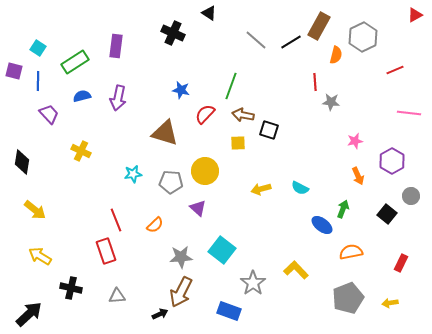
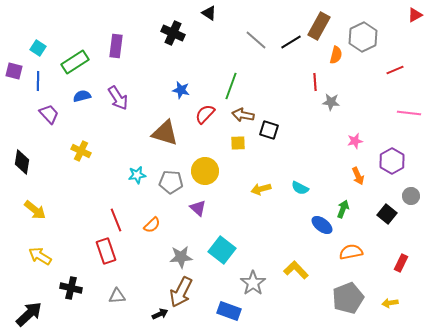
purple arrow at (118, 98): rotated 45 degrees counterclockwise
cyan star at (133, 174): moved 4 px right, 1 px down
orange semicircle at (155, 225): moved 3 px left
